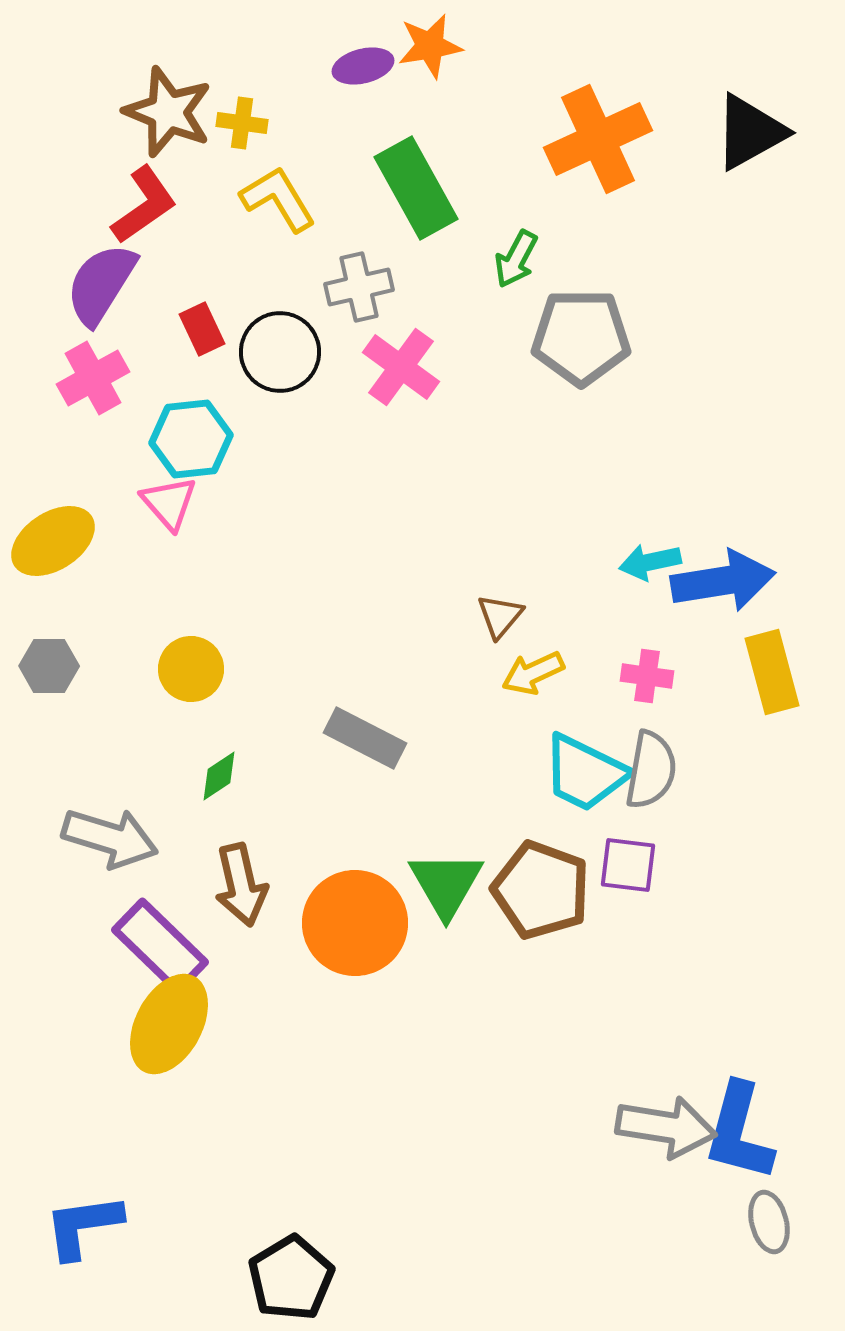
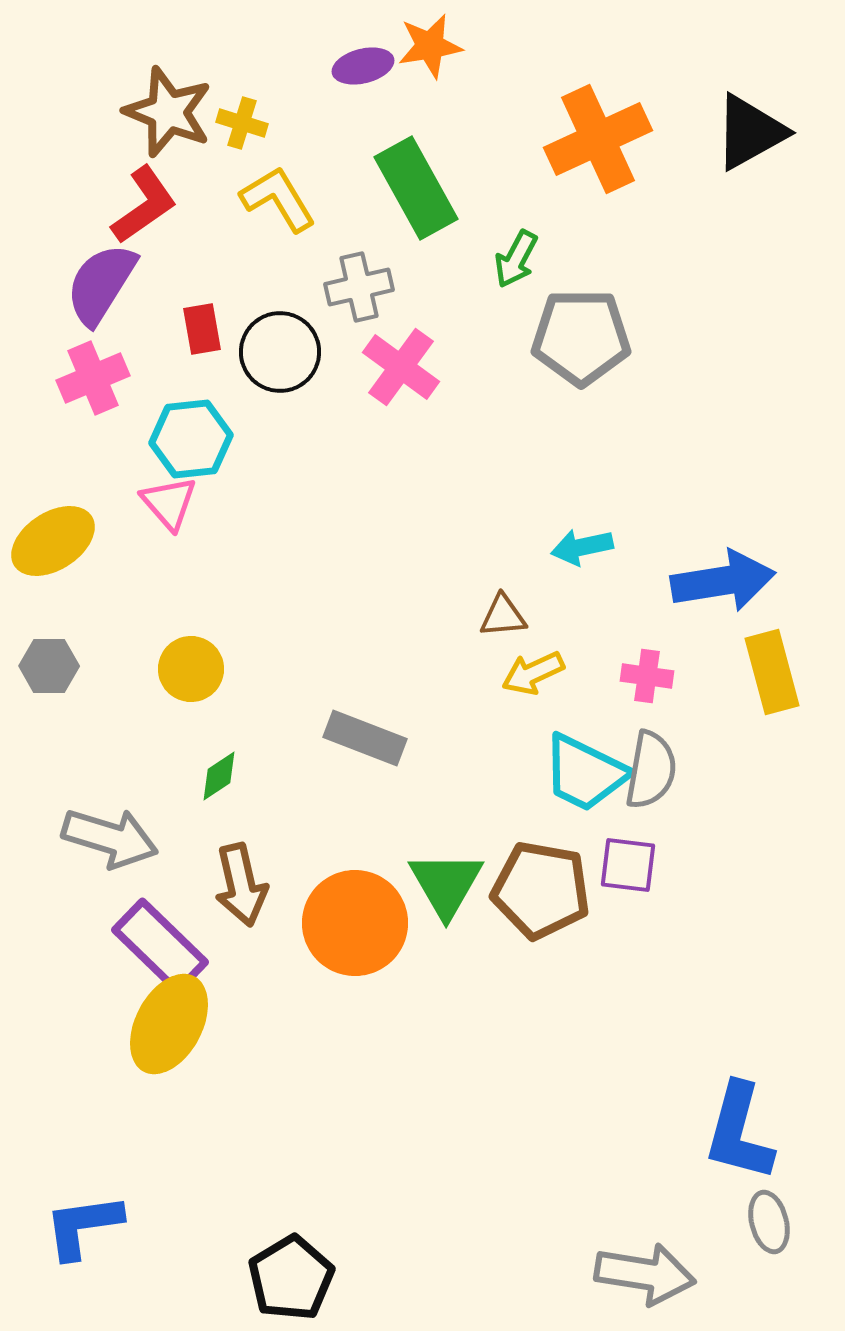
yellow cross at (242, 123): rotated 9 degrees clockwise
red rectangle at (202, 329): rotated 15 degrees clockwise
pink cross at (93, 378): rotated 6 degrees clockwise
cyan arrow at (650, 562): moved 68 px left, 15 px up
brown triangle at (500, 616): moved 3 px right; rotated 45 degrees clockwise
gray rectangle at (365, 738): rotated 6 degrees counterclockwise
brown pentagon at (541, 890): rotated 10 degrees counterclockwise
gray arrow at (666, 1127): moved 21 px left, 147 px down
